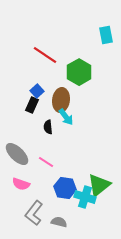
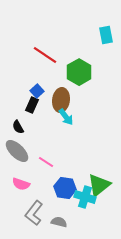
black semicircle: moved 30 px left; rotated 24 degrees counterclockwise
gray ellipse: moved 3 px up
